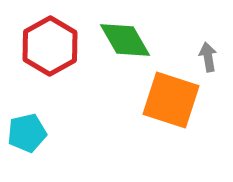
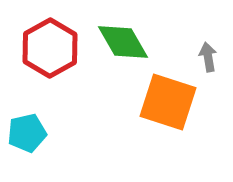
green diamond: moved 2 px left, 2 px down
red hexagon: moved 2 px down
orange square: moved 3 px left, 2 px down
